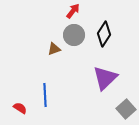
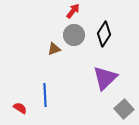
gray square: moved 2 px left
